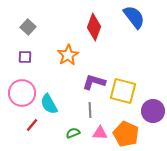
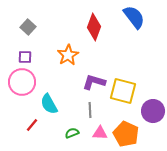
pink circle: moved 11 px up
green semicircle: moved 1 px left
